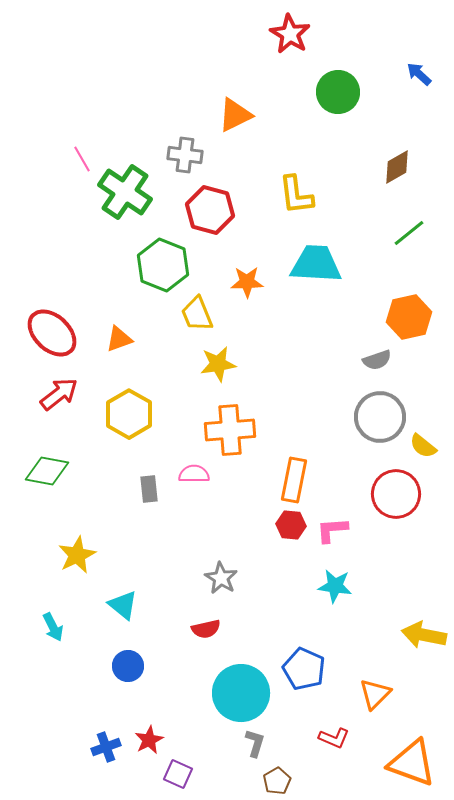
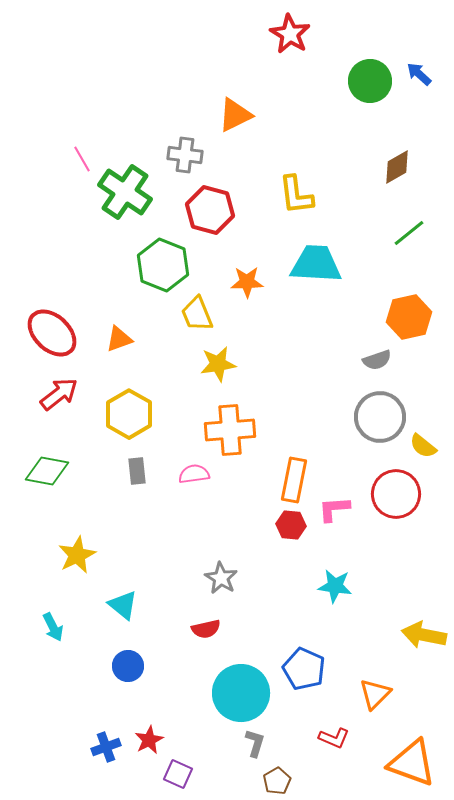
green circle at (338, 92): moved 32 px right, 11 px up
pink semicircle at (194, 474): rotated 8 degrees counterclockwise
gray rectangle at (149, 489): moved 12 px left, 18 px up
pink L-shape at (332, 530): moved 2 px right, 21 px up
